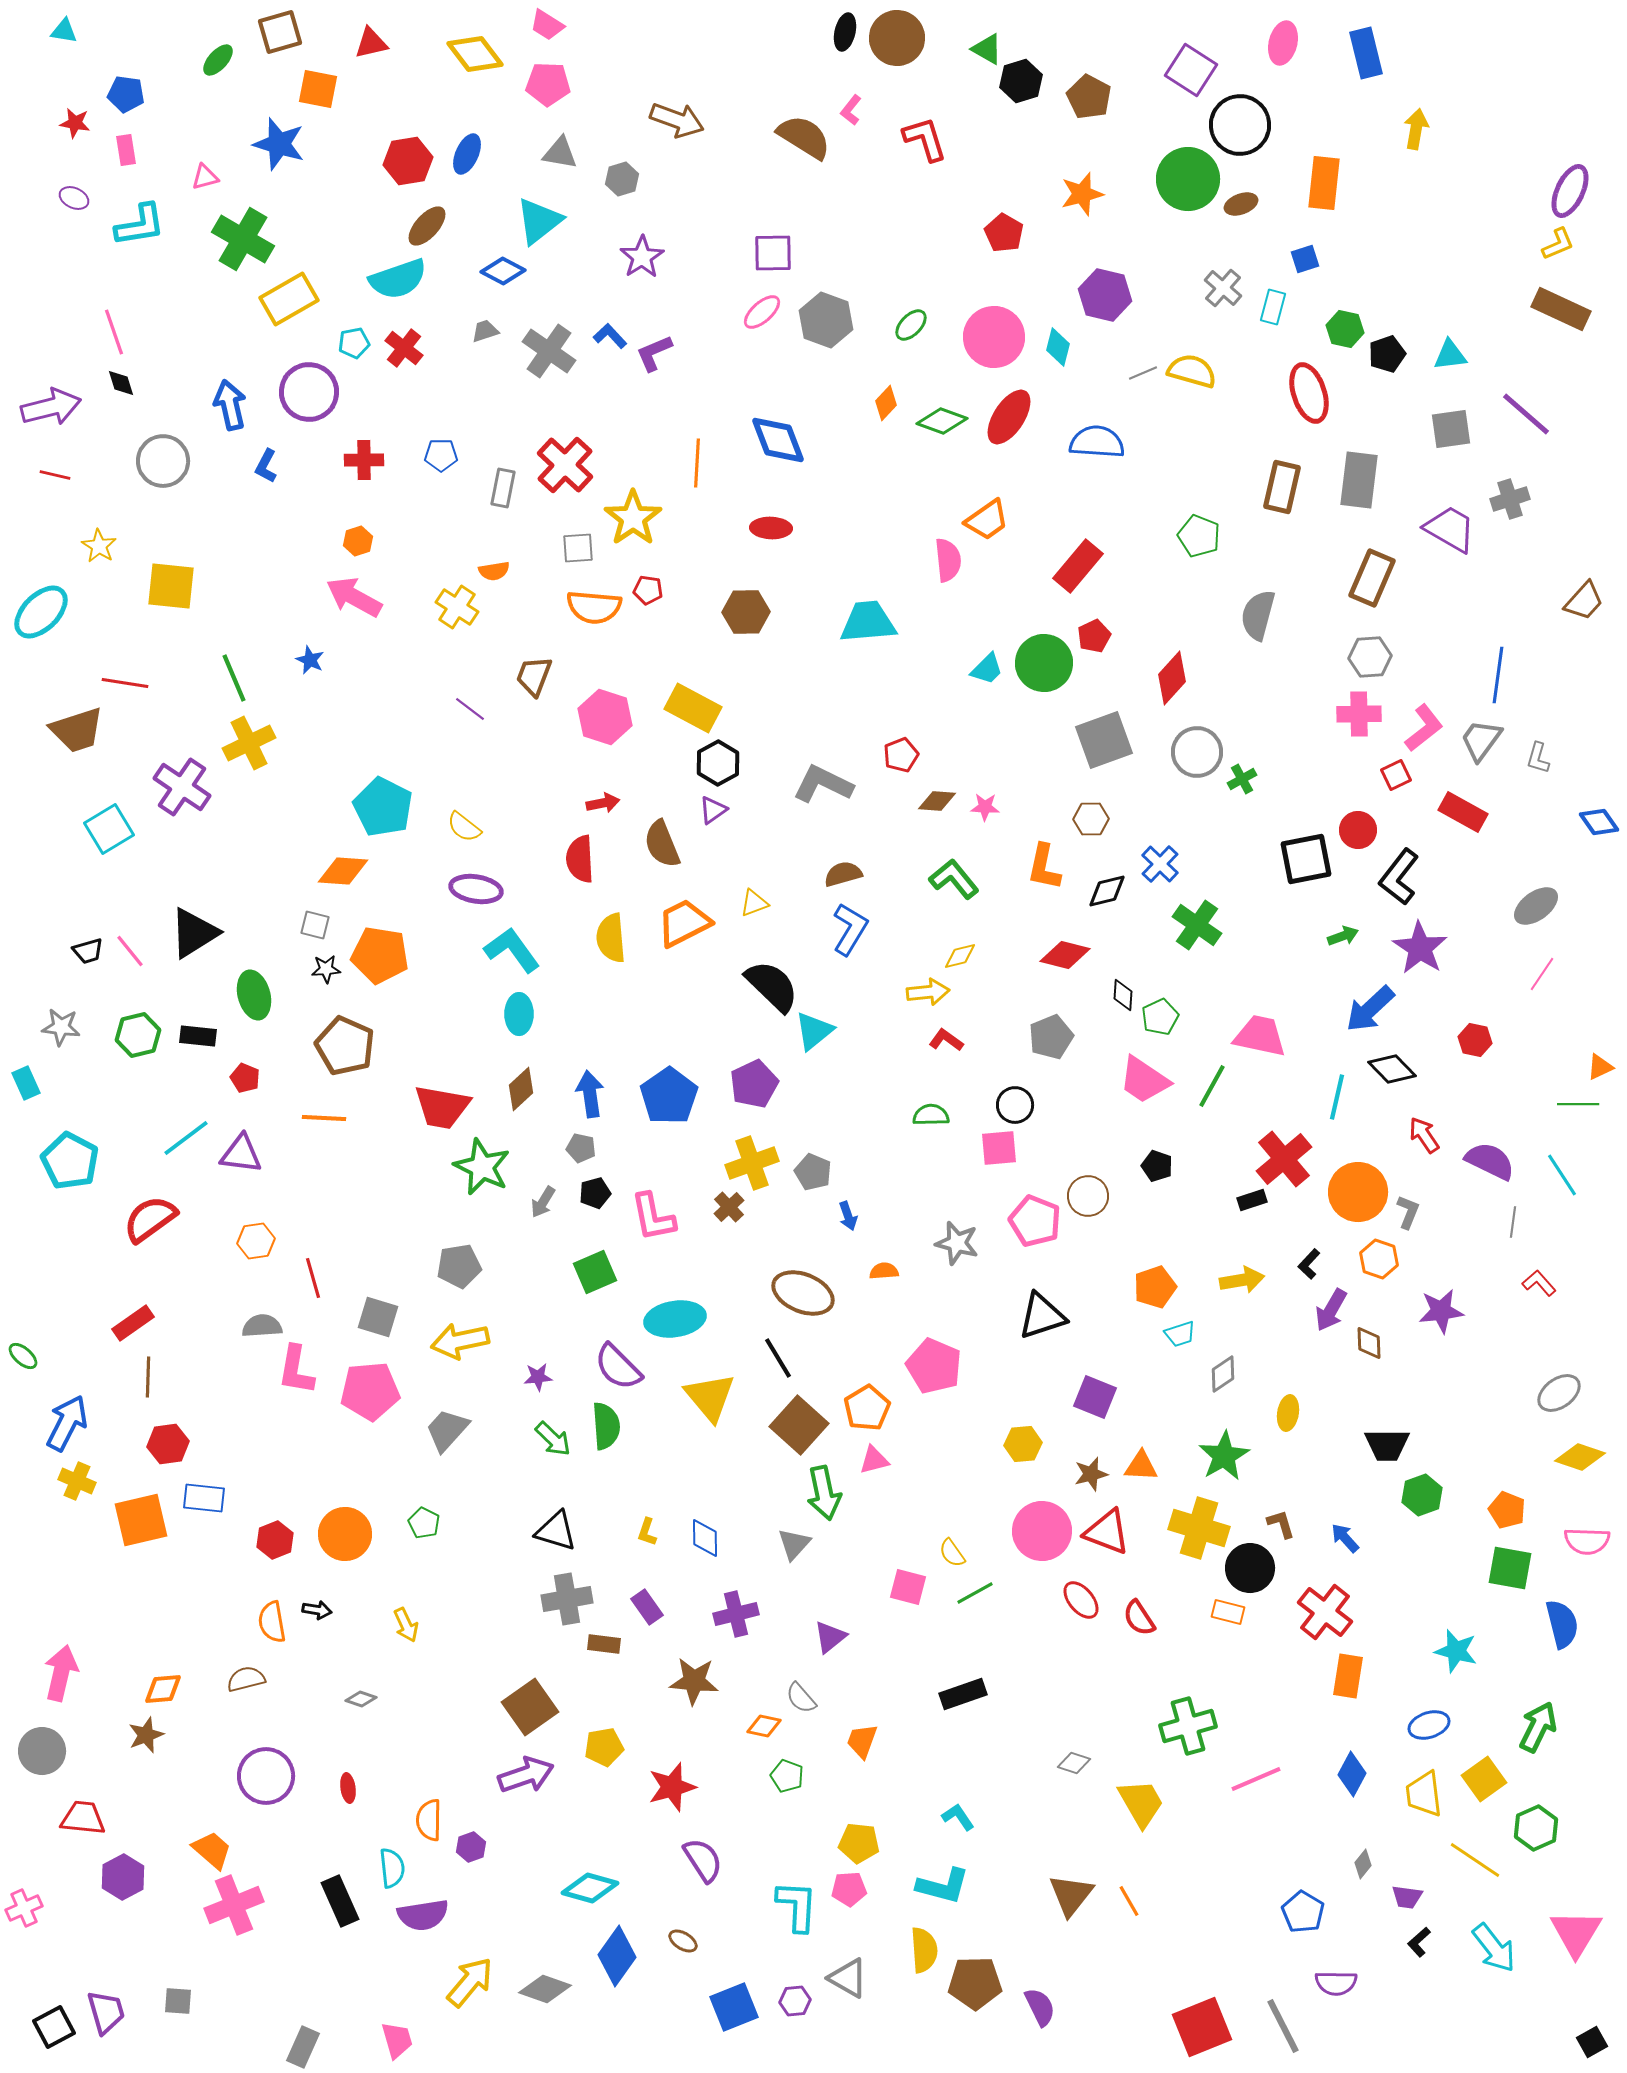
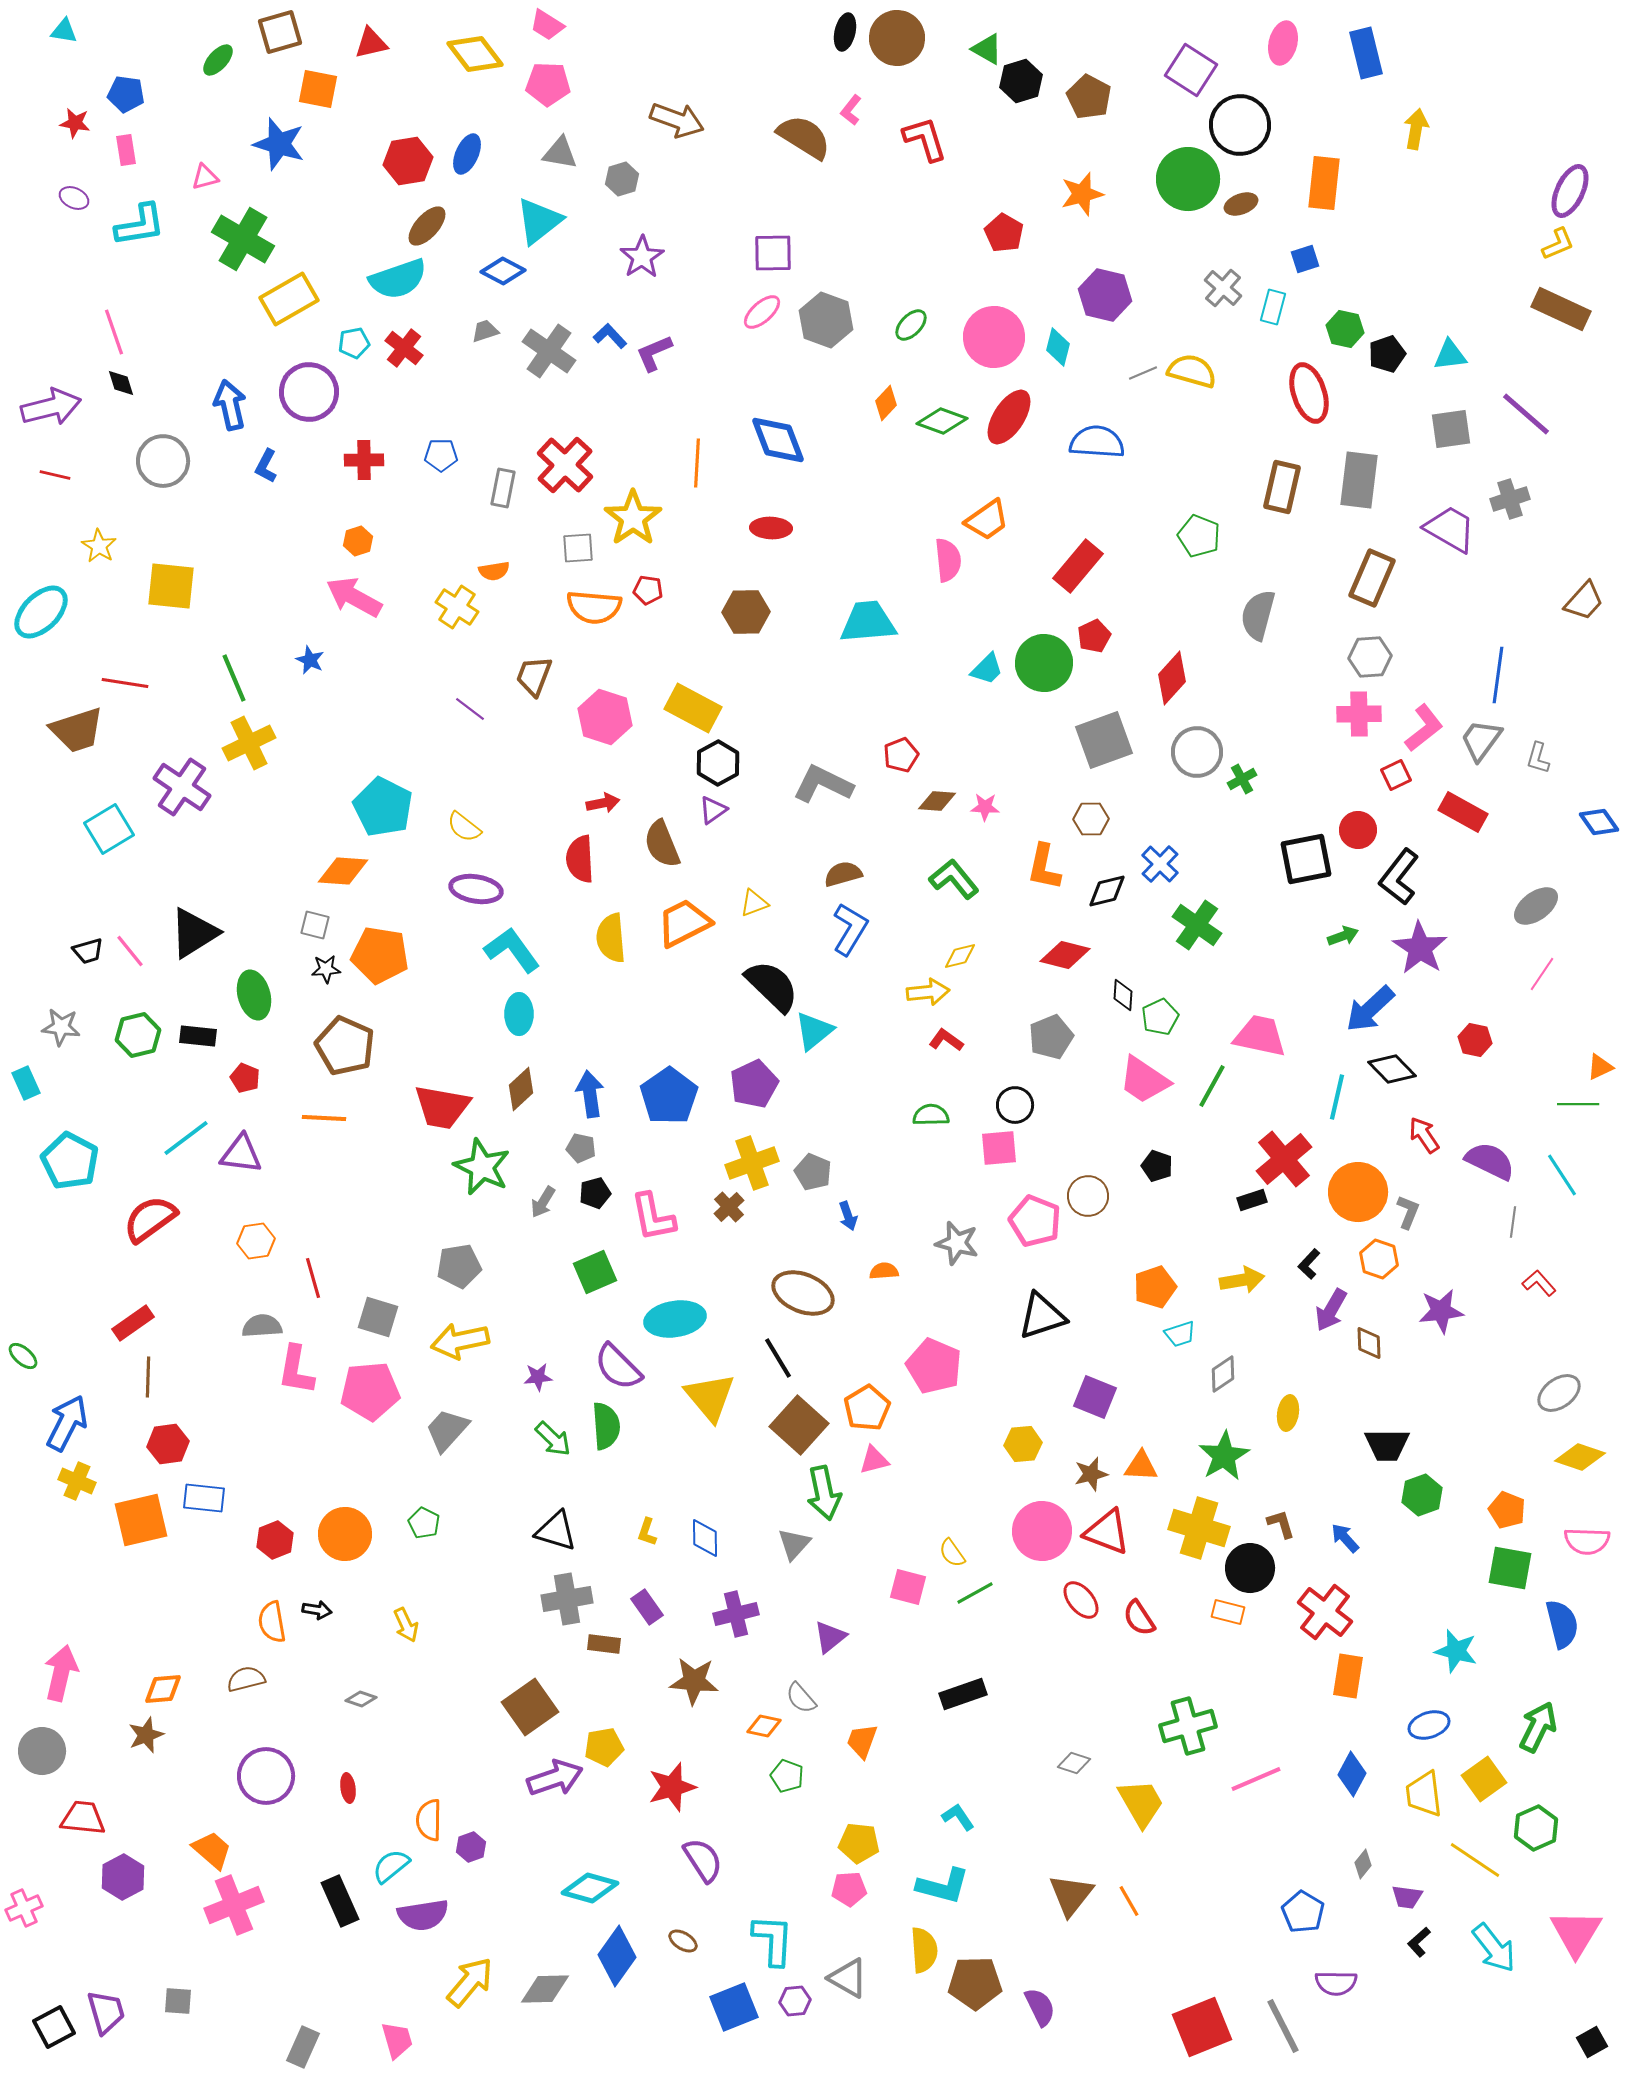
purple arrow at (526, 1775): moved 29 px right, 3 px down
cyan semicircle at (392, 1868): moved 1 px left, 2 px up; rotated 123 degrees counterclockwise
cyan L-shape at (797, 1906): moved 24 px left, 34 px down
gray diamond at (545, 1989): rotated 21 degrees counterclockwise
